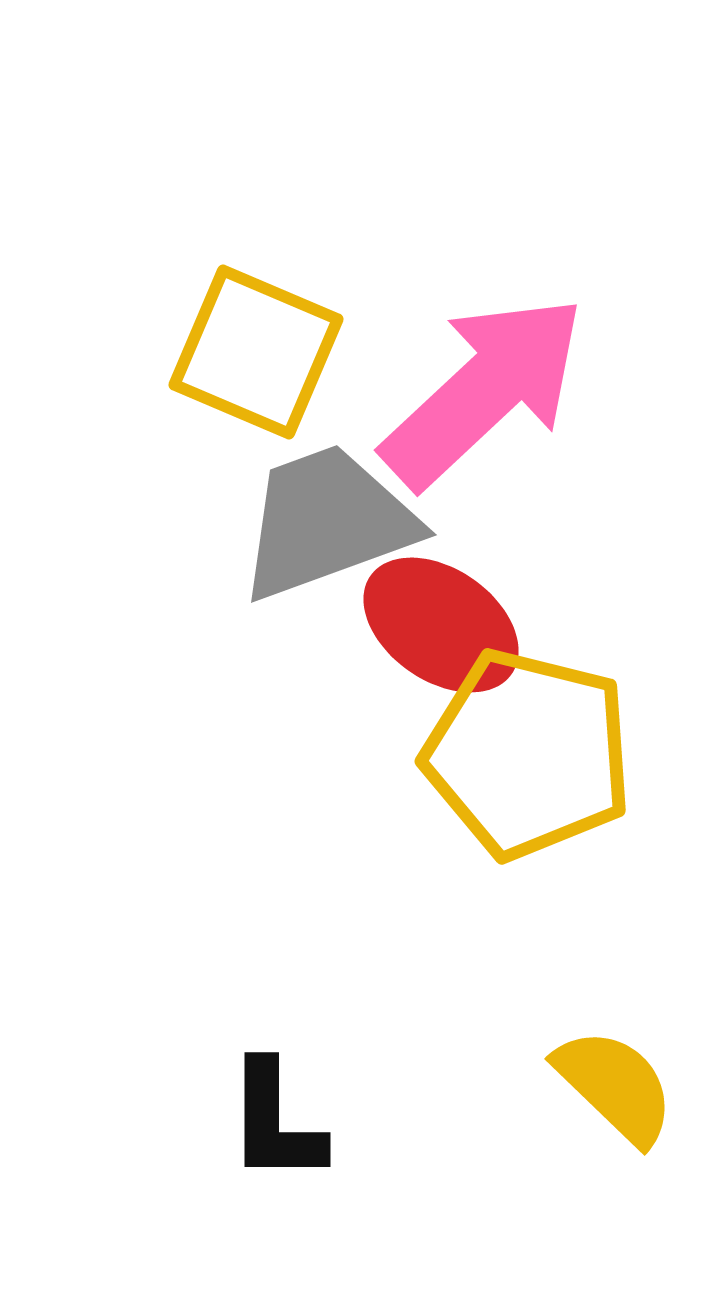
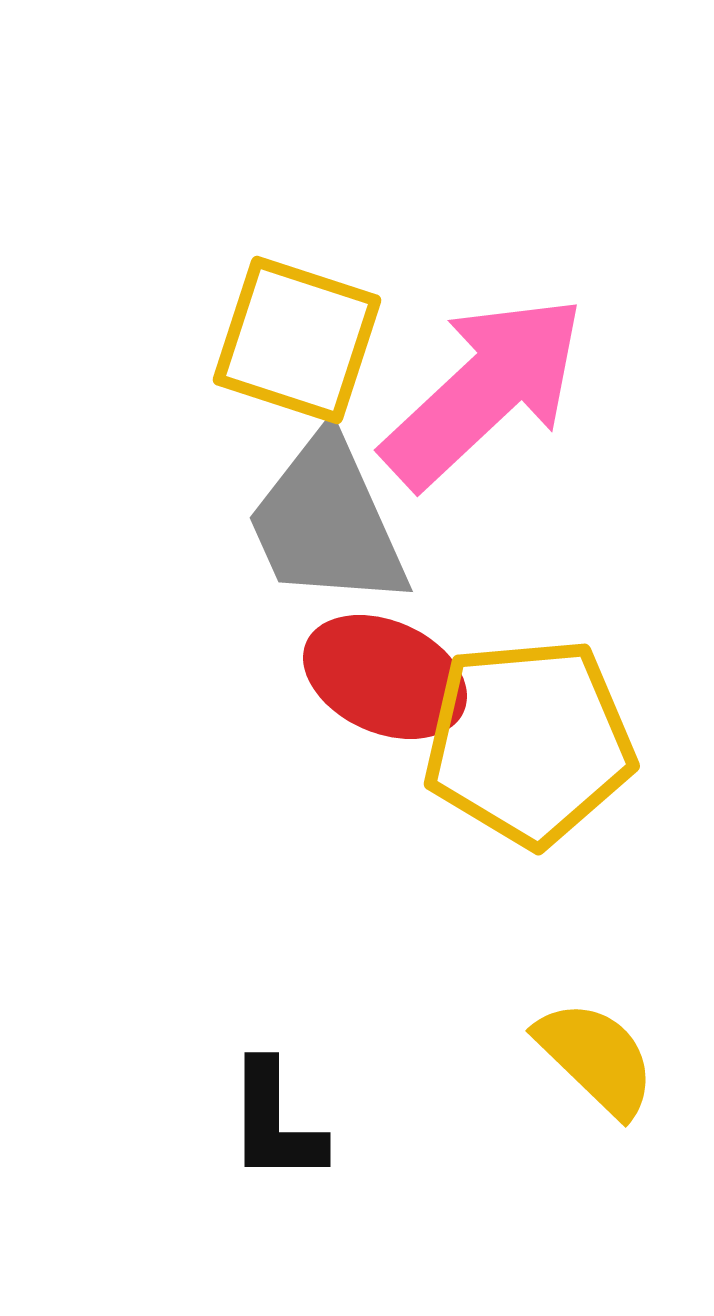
yellow square: moved 41 px right, 12 px up; rotated 5 degrees counterclockwise
gray trapezoid: rotated 94 degrees counterclockwise
red ellipse: moved 56 px left, 52 px down; rotated 11 degrees counterclockwise
yellow pentagon: moved 1 px right, 12 px up; rotated 19 degrees counterclockwise
yellow semicircle: moved 19 px left, 28 px up
